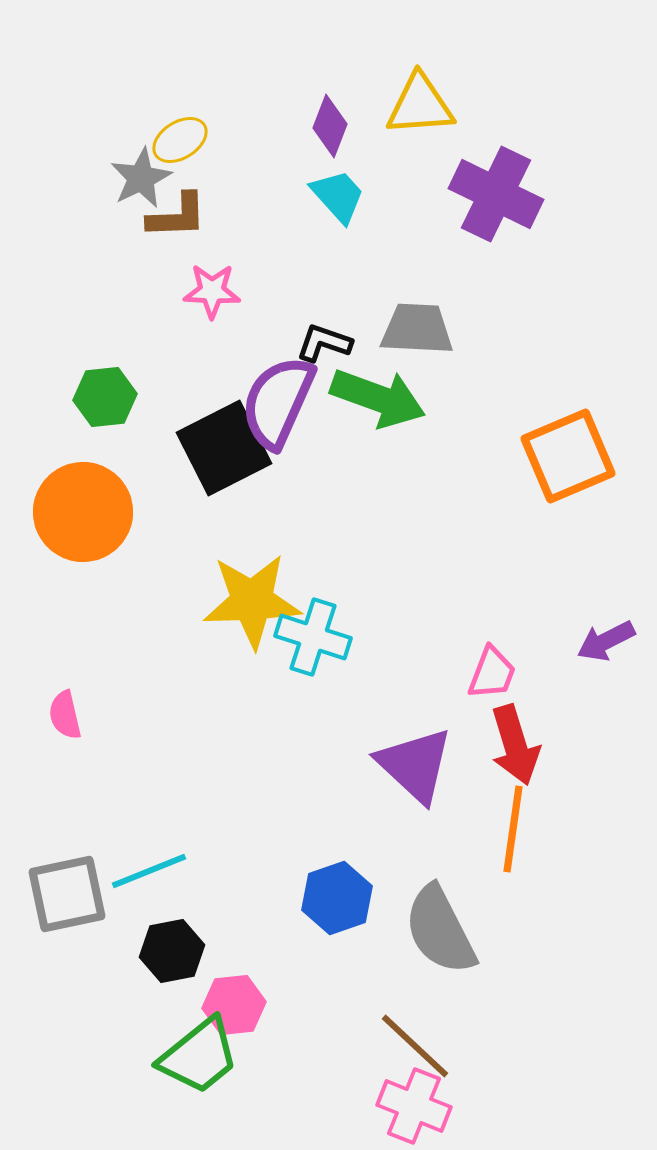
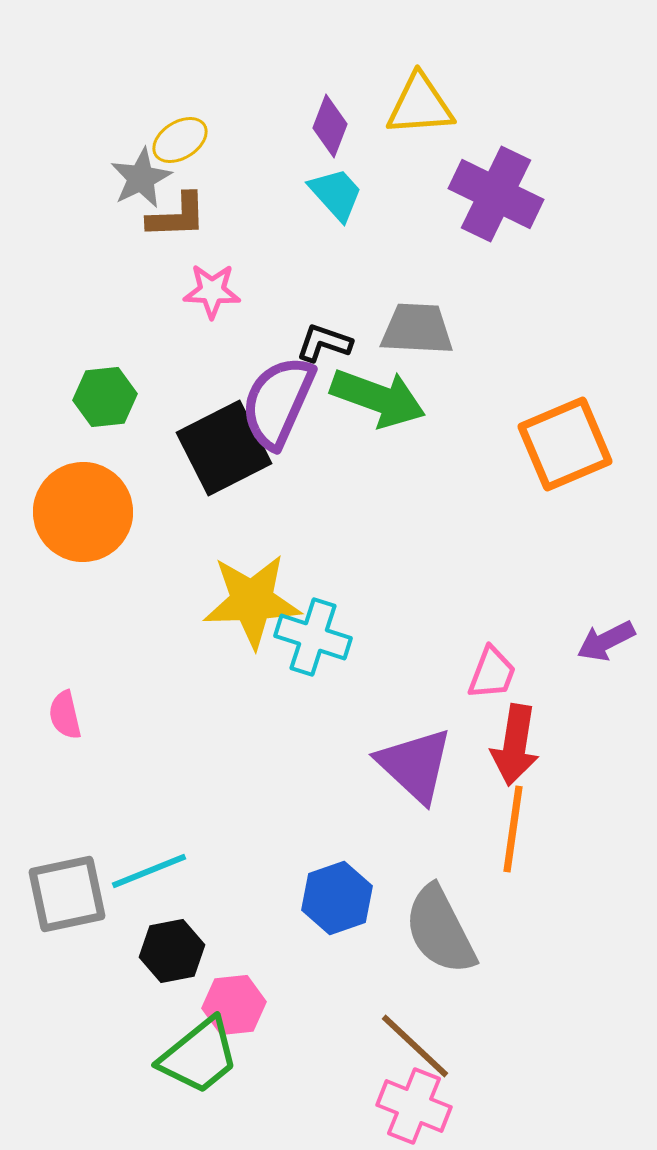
cyan trapezoid: moved 2 px left, 2 px up
orange square: moved 3 px left, 12 px up
red arrow: rotated 26 degrees clockwise
